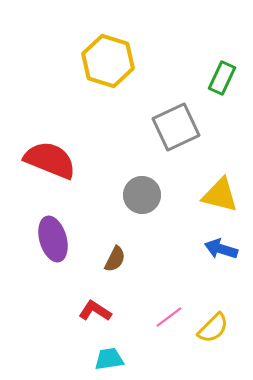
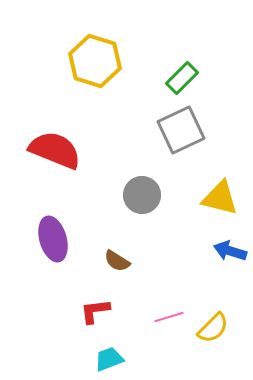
yellow hexagon: moved 13 px left
green rectangle: moved 40 px left; rotated 20 degrees clockwise
gray square: moved 5 px right, 3 px down
red semicircle: moved 5 px right, 10 px up
yellow triangle: moved 3 px down
blue arrow: moved 9 px right, 2 px down
brown semicircle: moved 2 px right, 2 px down; rotated 96 degrees clockwise
red L-shape: rotated 40 degrees counterclockwise
pink line: rotated 20 degrees clockwise
cyan trapezoid: rotated 12 degrees counterclockwise
